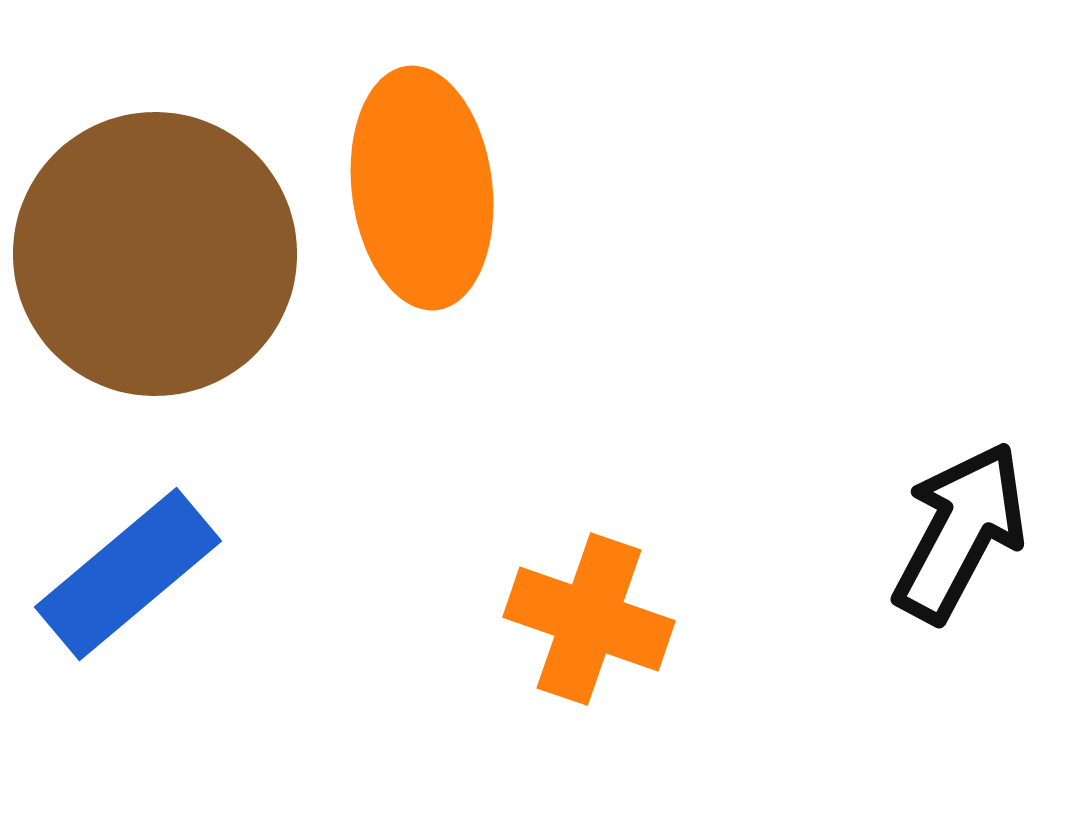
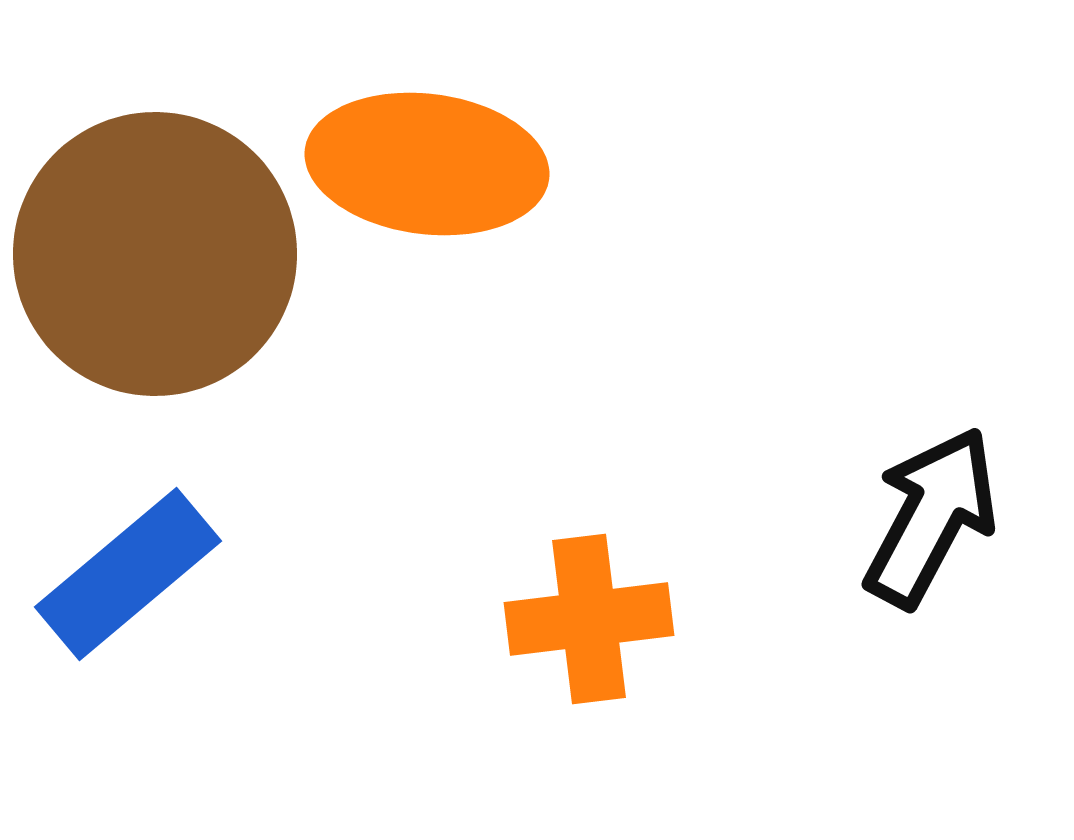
orange ellipse: moved 5 px right, 24 px up; rotated 76 degrees counterclockwise
black arrow: moved 29 px left, 15 px up
orange cross: rotated 26 degrees counterclockwise
